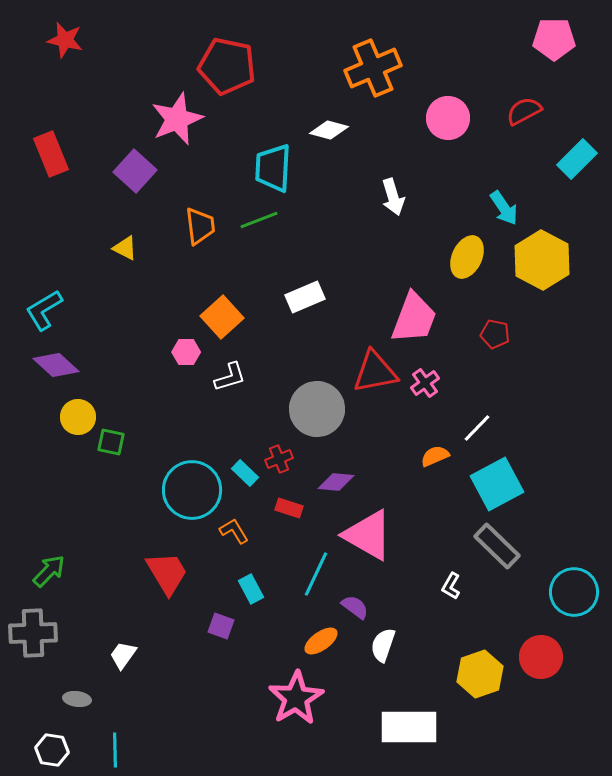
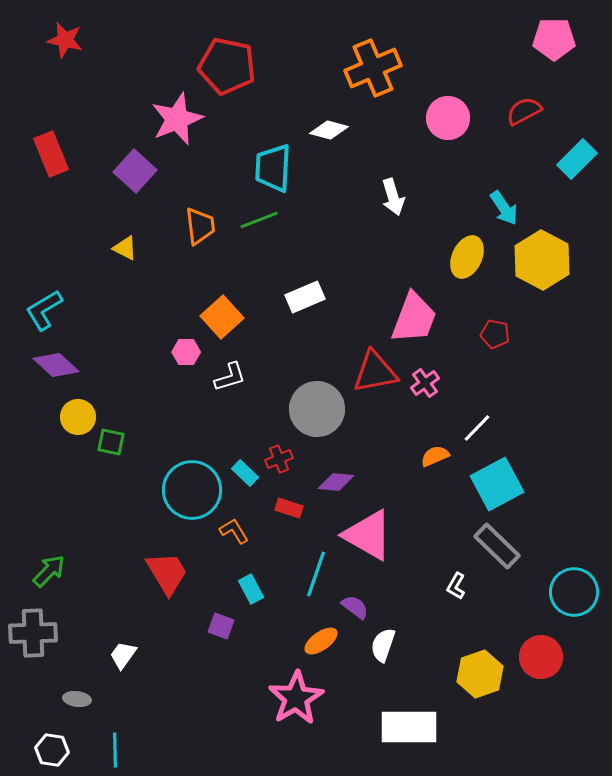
cyan line at (316, 574): rotated 6 degrees counterclockwise
white L-shape at (451, 586): moved 5 px right
